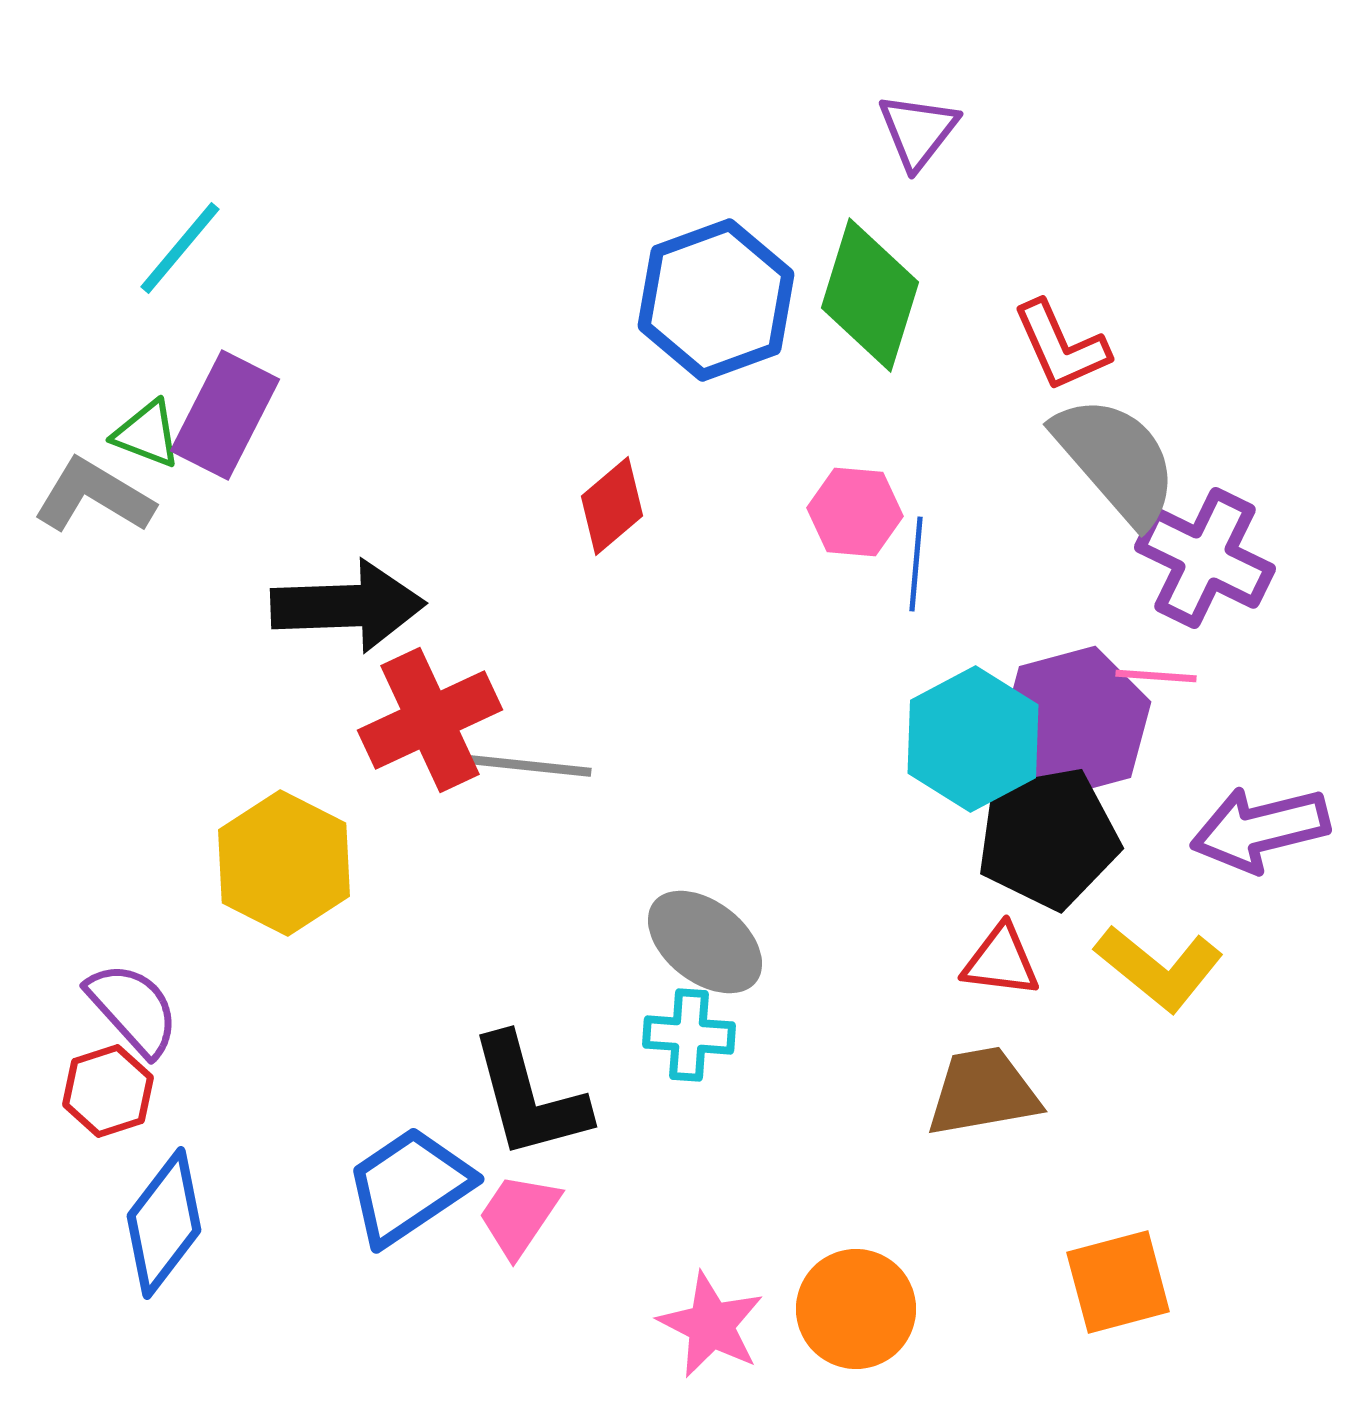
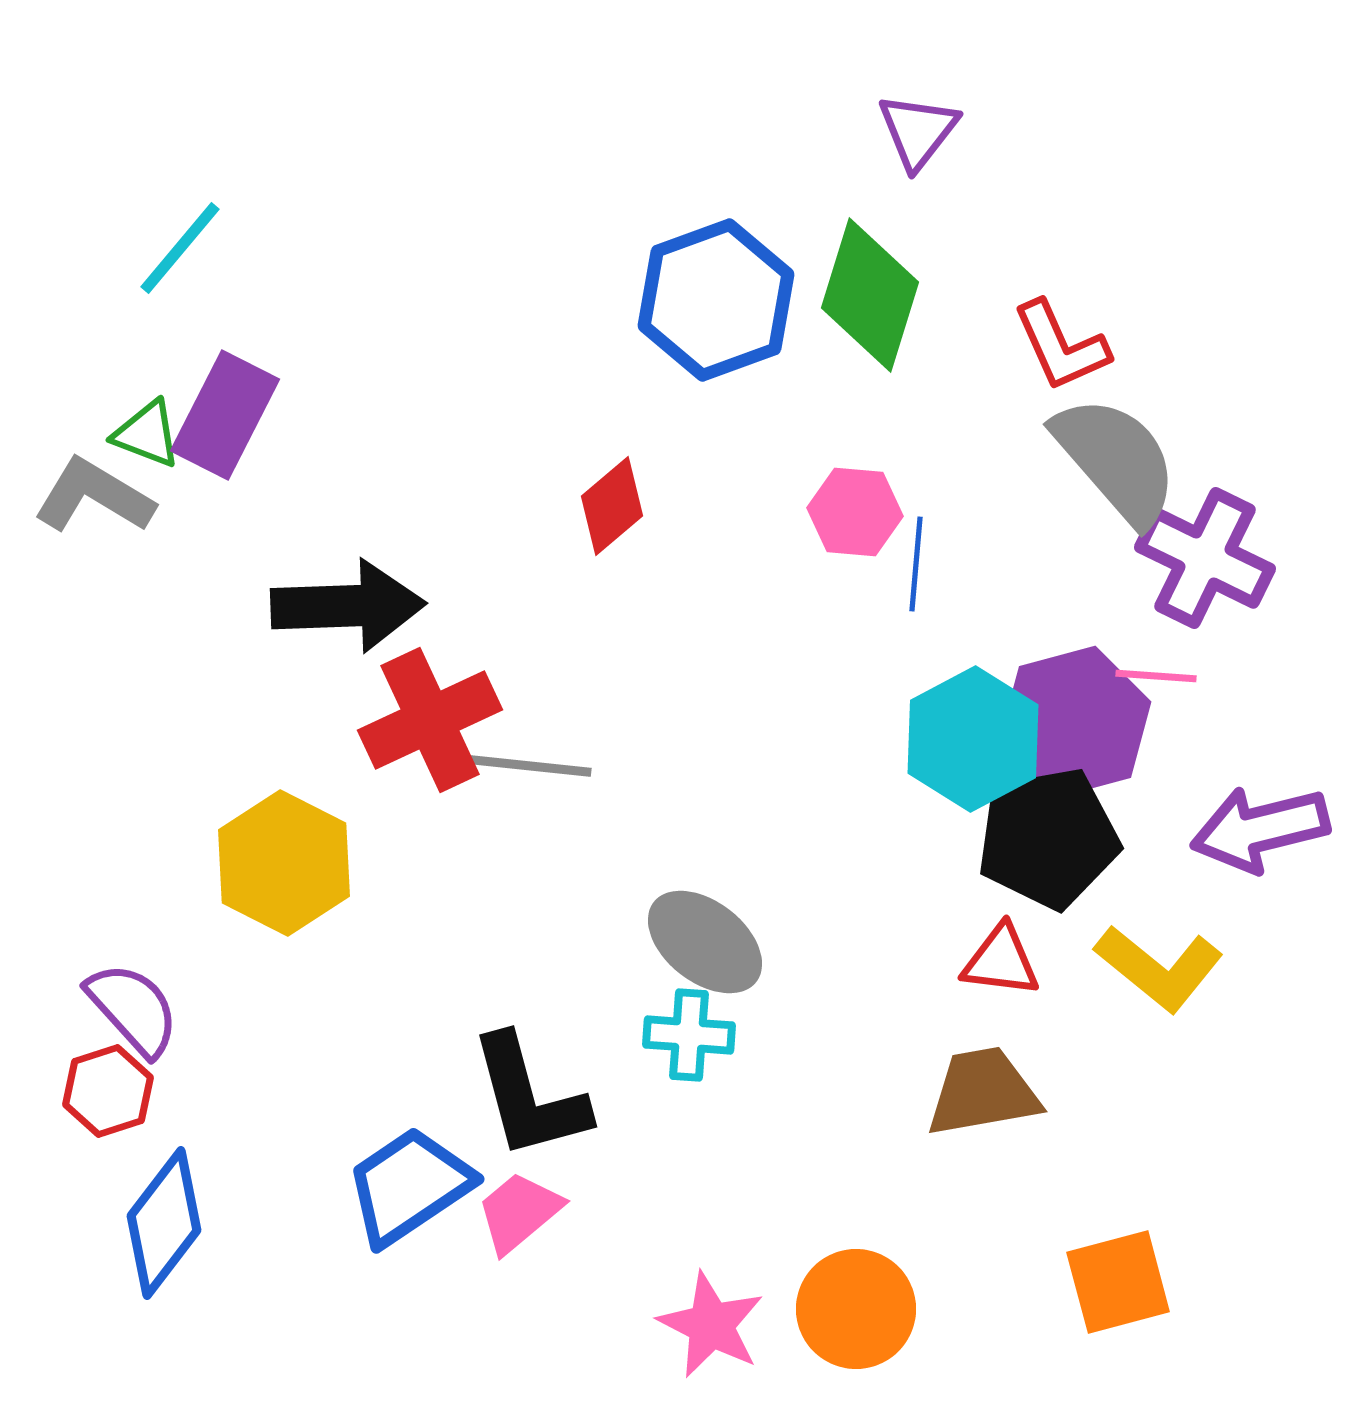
pink trapezoid: moved 3 px up; rotated 16 degrees clockwise
